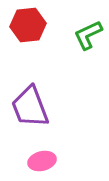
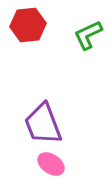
purple trapezoid: moved 13 px right, 17 px down
pink ellipse: moved 9 px right, 3 px down; rotated 48 degrees clockwise
